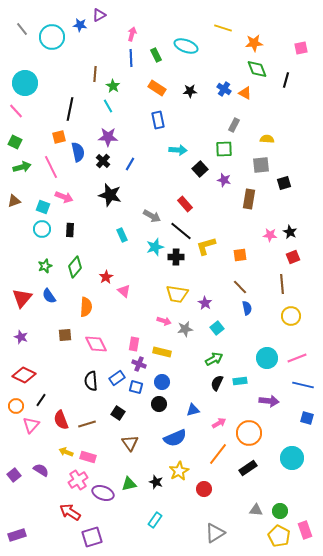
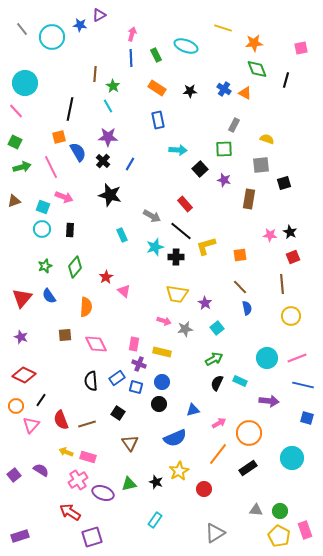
yellow semicircle at (267, 139): rotated 16 degrees clockwise
blue semicircle at (78, 152): rotated 18 degrees counterclockwise
cyan rectangle at (240, 381): rotated 32 degrees clockwise
purple rectangle at (17, 535): moved 3 px right, 1 px down
